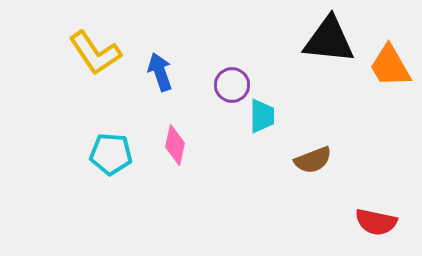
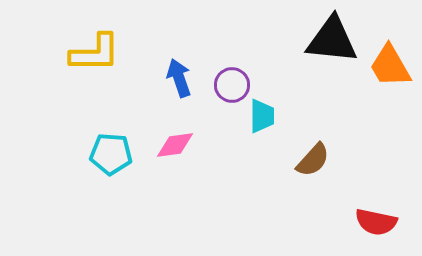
black triangle: moved 3 px right
yellow L-shape: rotated 56 degrees counterclockwise
blue arrow: moved 19 px right, 6 px down
pink diamond: rotated 69 degrees clockwise
brown semicircle: rotated 27 degrees counterclockwise
